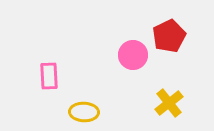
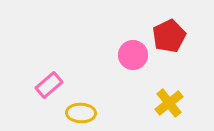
pink rectangle: moved 9 px down; rotated 52 degrees clockwise
yellow ellipse: moved 3 px left, 1 px down
